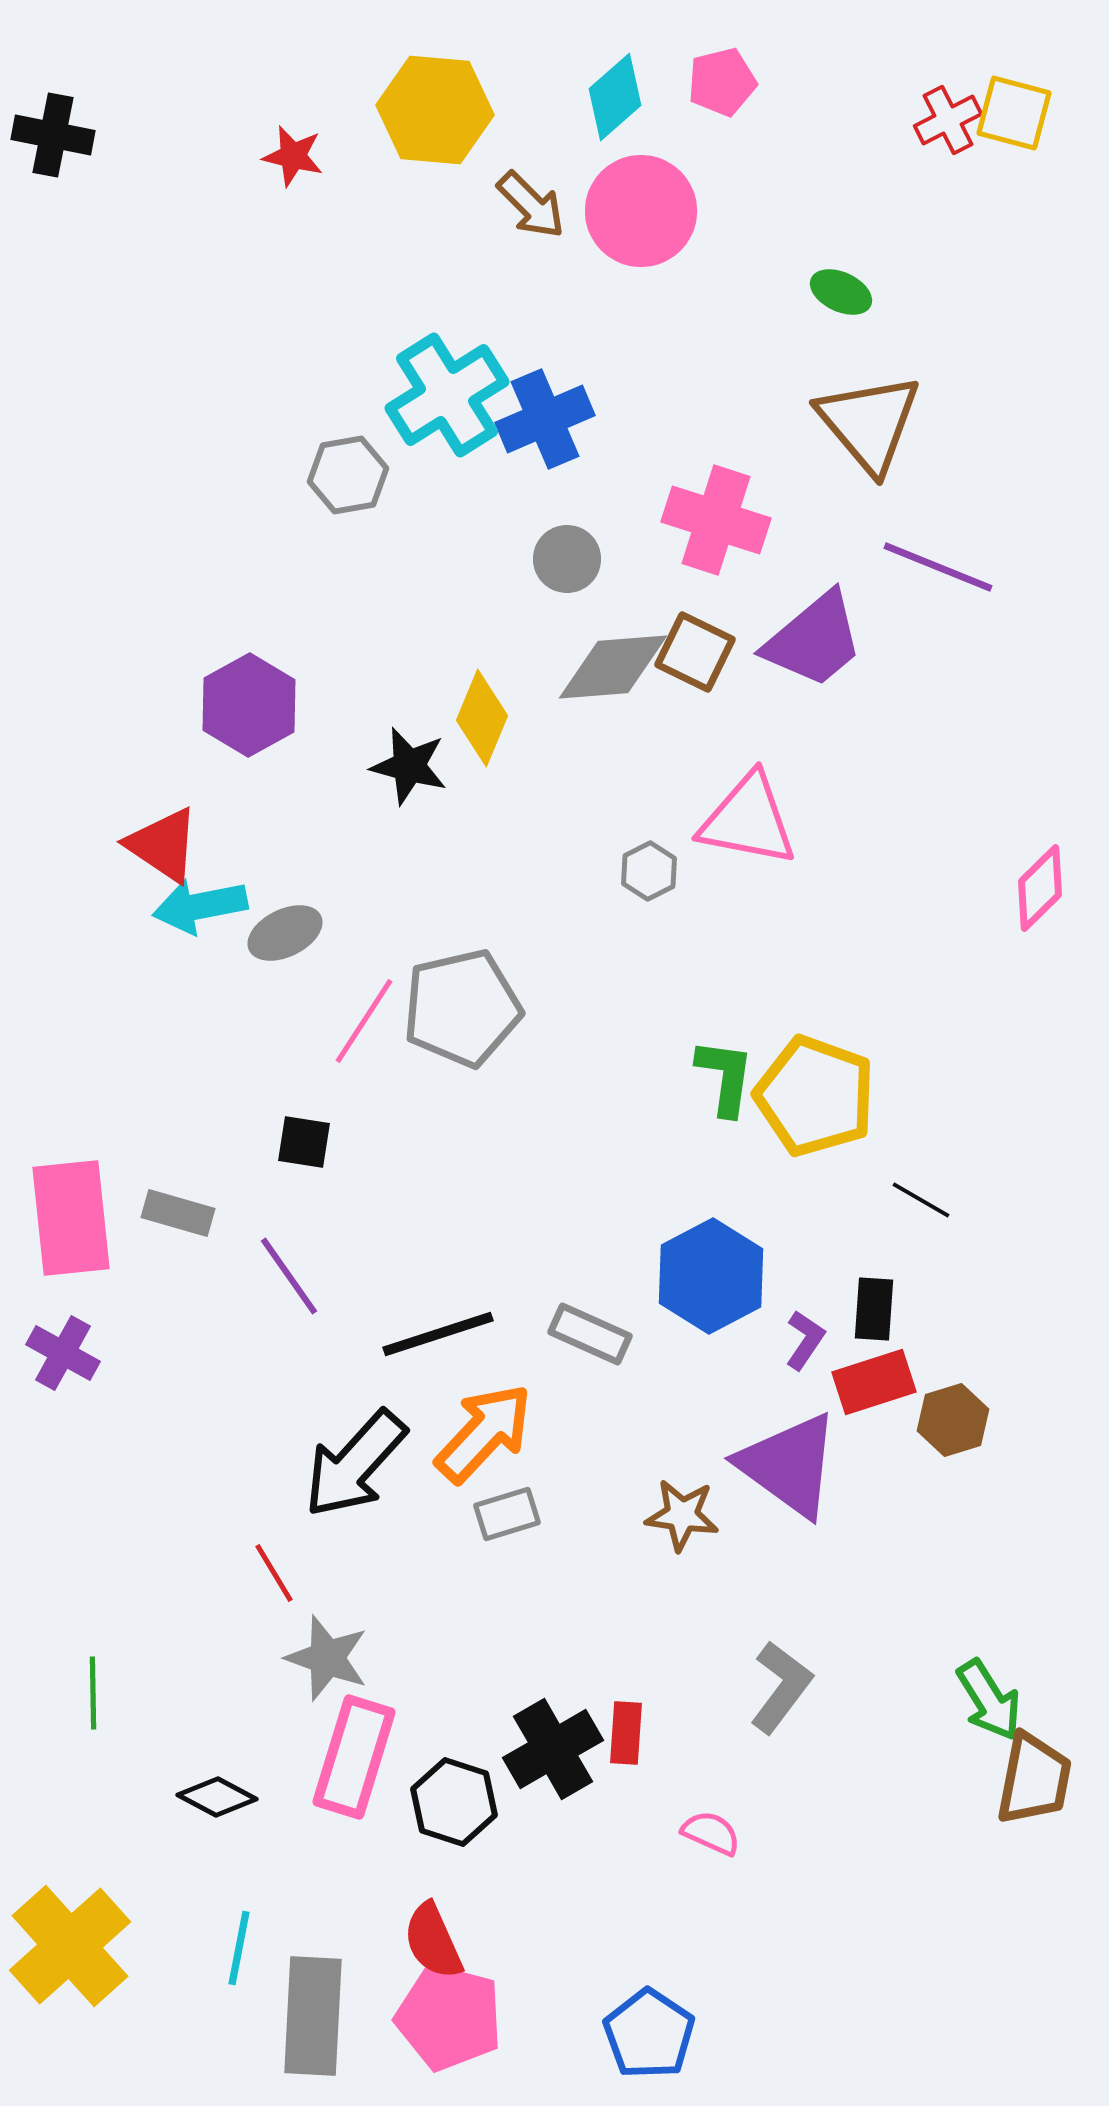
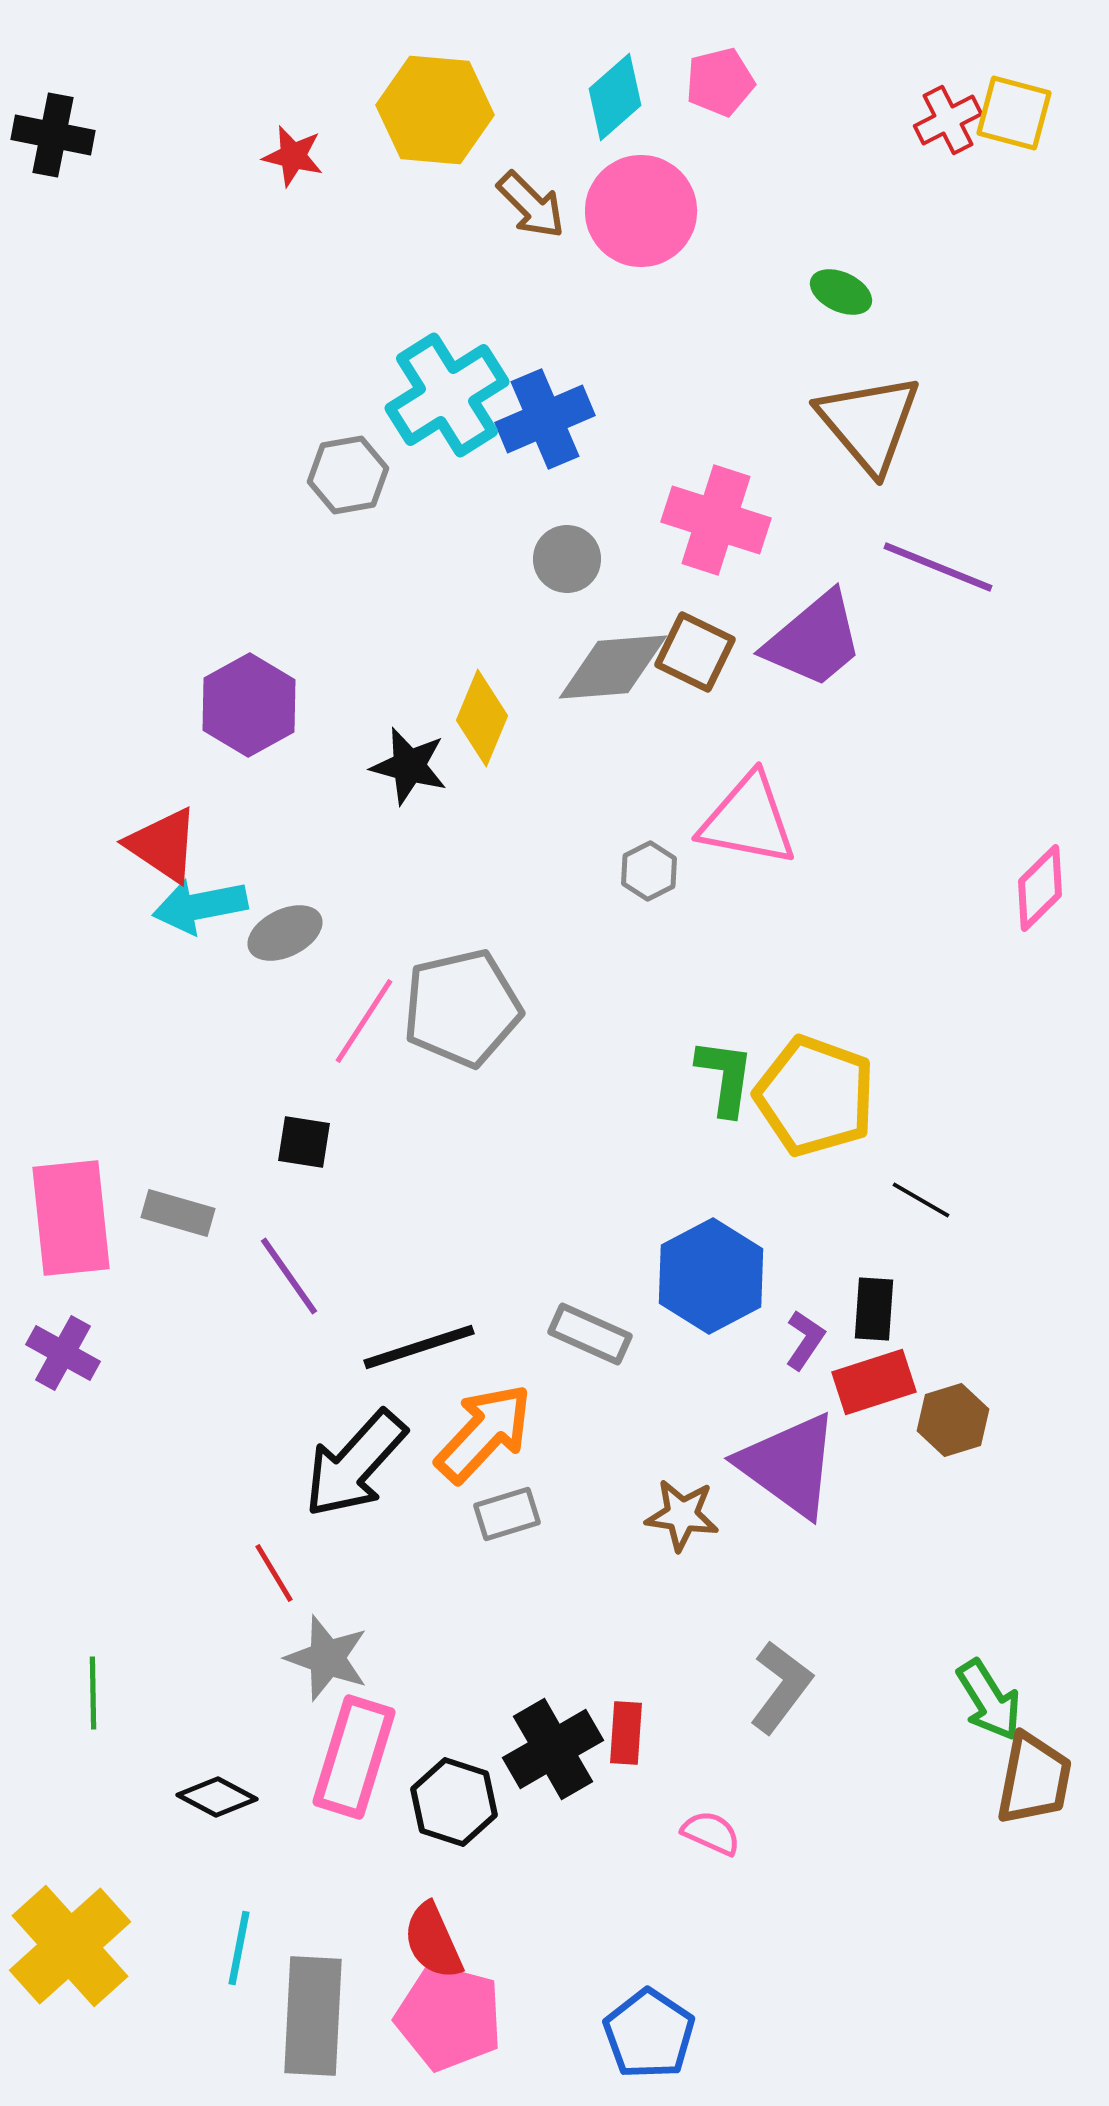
pink pentagon at (722, 82): moved 2 px left
black line at (438, 1334): moved 19 px left, 13 px down
